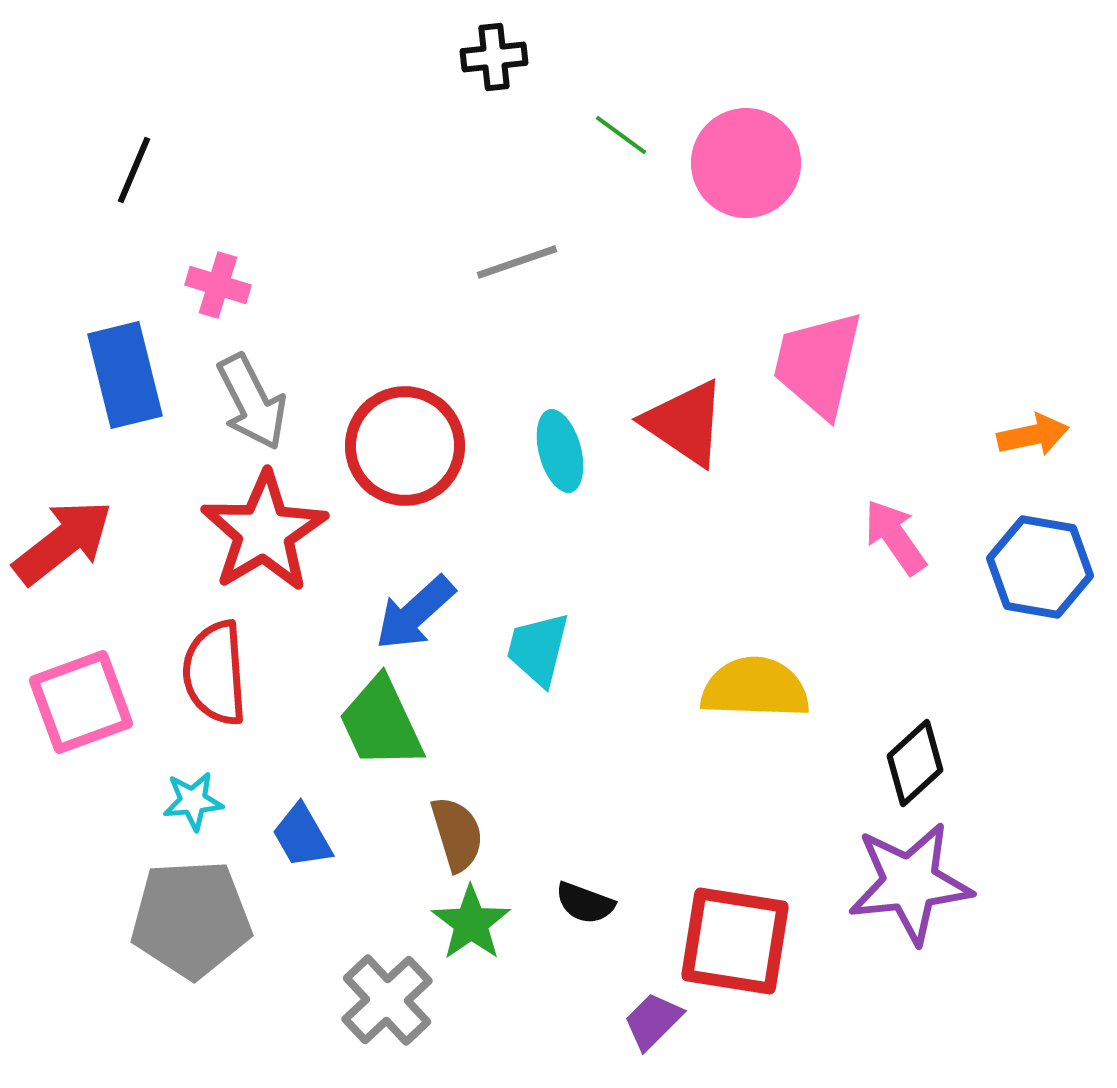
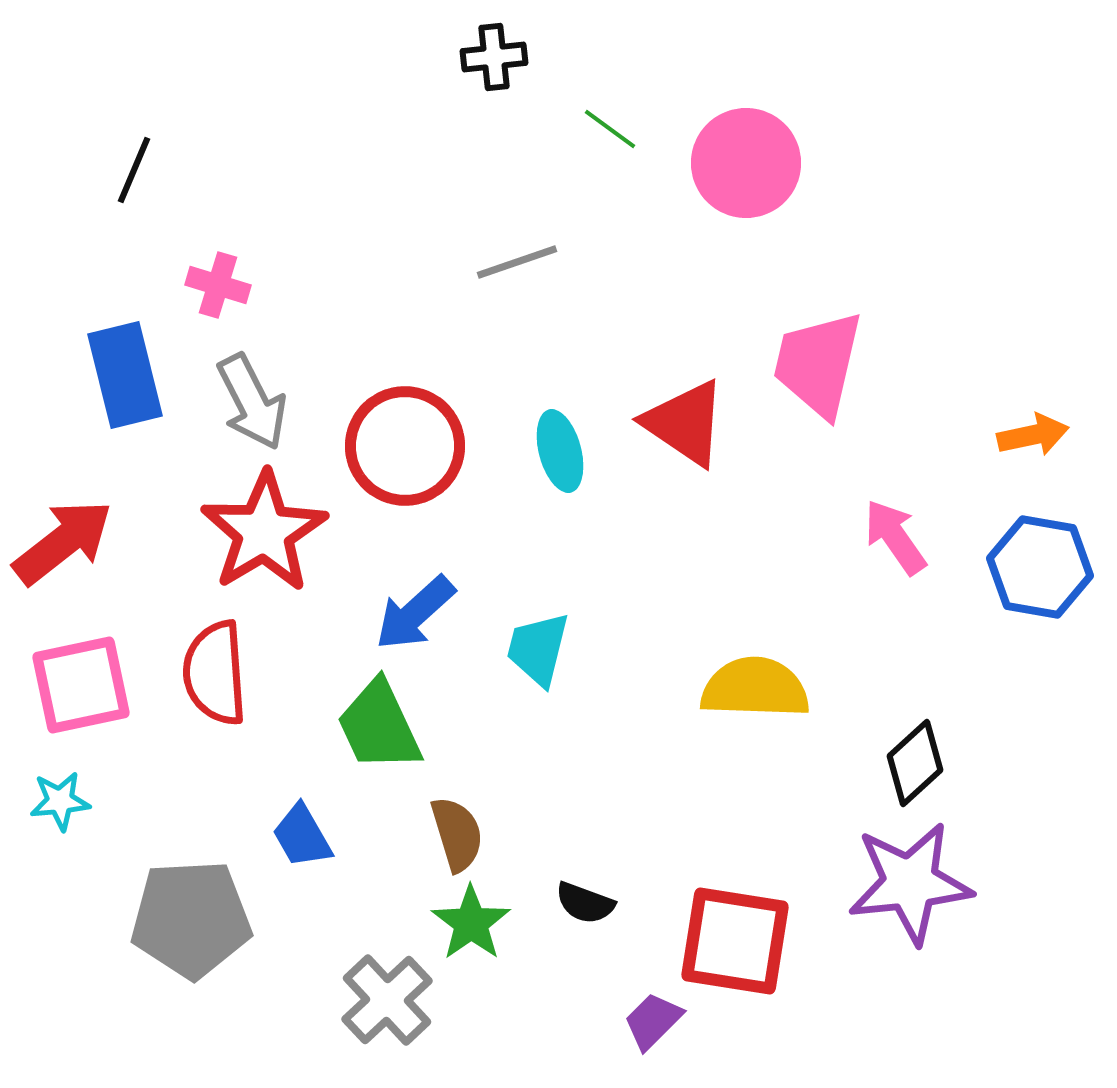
green line: moved 11 px left, 6 px up
pink square: moved 17 px up; rotated 8 degrees clockwise
green trapezoid: moved 2 px left, 3 px down
cyan star: moved 133 px left
